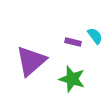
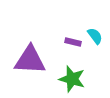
purple triangle: moved 1 px left, 1 px up; rotated 44 degrees clockwise
